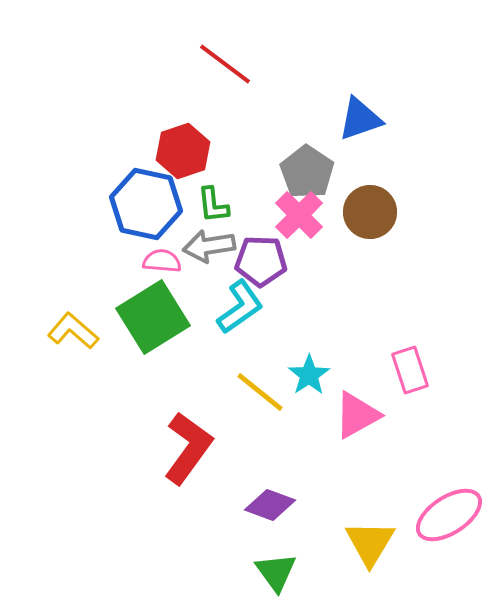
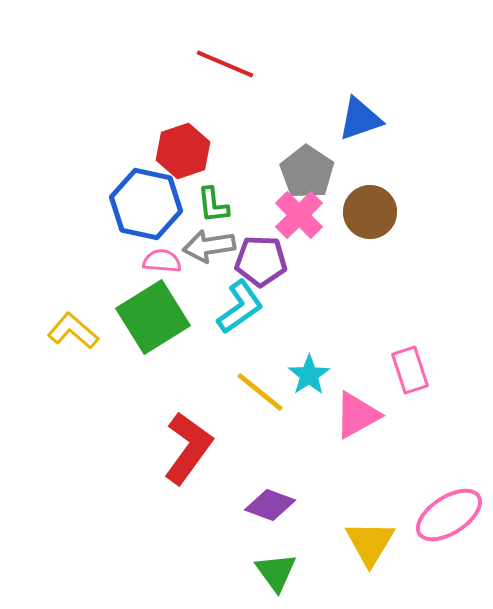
red line: rotated 14 degrees counterclockwise
